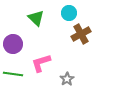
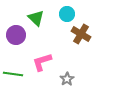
cyan circle: moved 2 px left, 1 px down
brown cross: rotated 30 degrees counterclockwise
purple circle: moved 3 px right, 9 px up
pink L-shape: moved 1 px right, 1 px up
